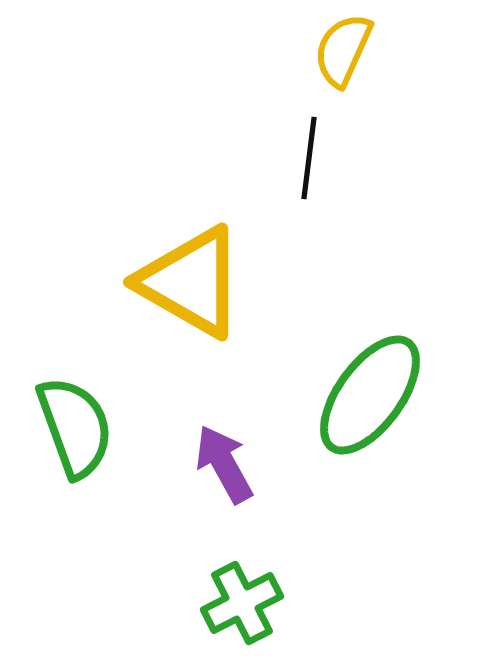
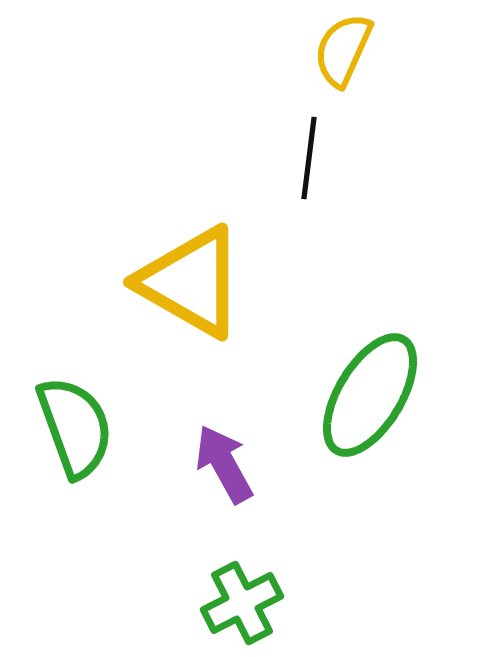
green ellipse: rotated 5 degrees counterclockwise
